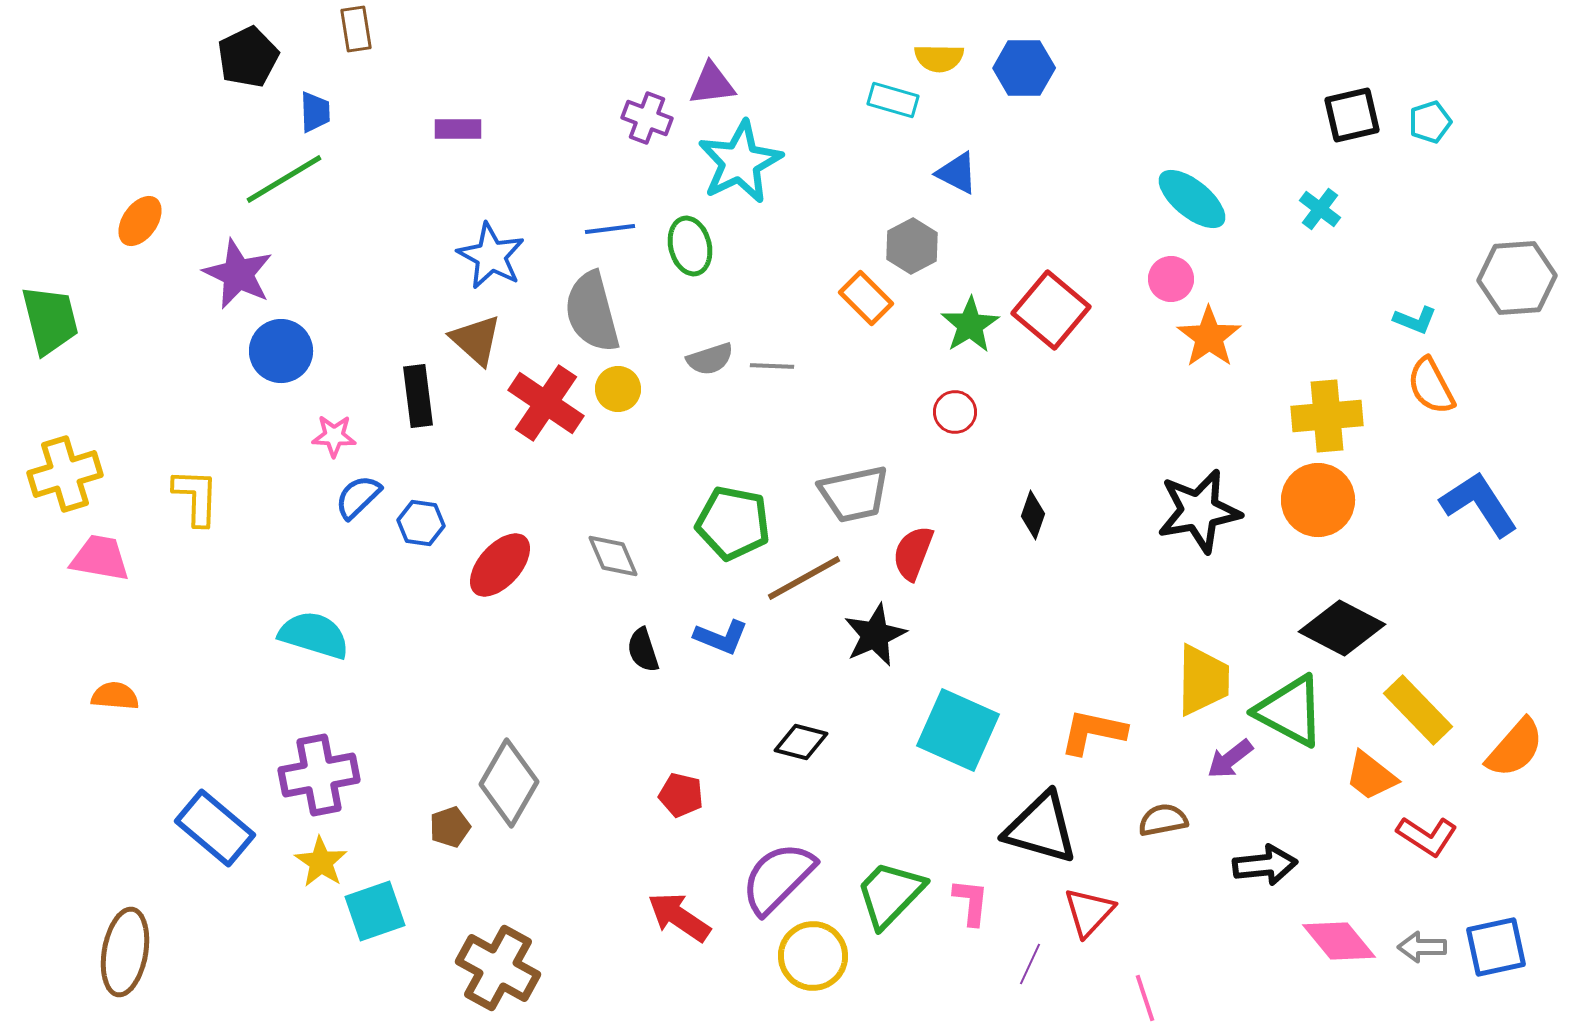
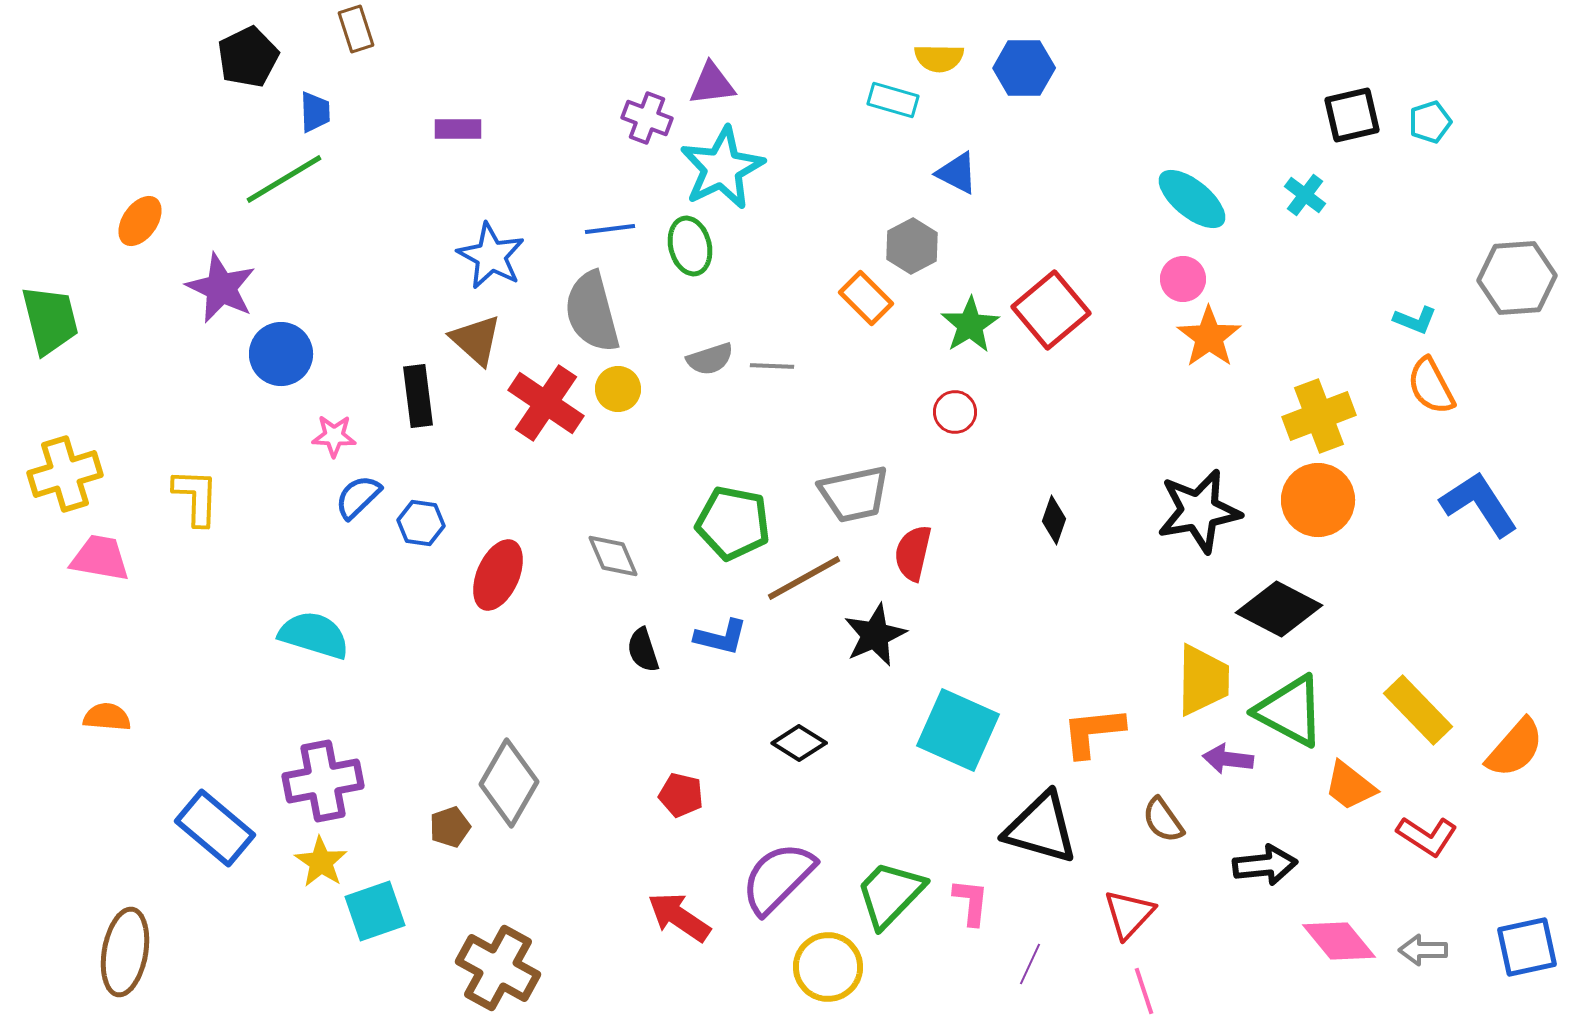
brown rectangle at (356, 29): rotated 9 degrees counterclockwise
cyan star at (740, 162): moved 18 px left, 6 px down
cyan cross at (1320, 209): moved 15 px left, 14 px up
purple star at (238, 274): moved 17 px left, 14 px down
pink circle at (1171, 279): moved 12 px right
red square at (1051, 310): rotated 10 degrees clockwise
blue circle at (281, 351): moved 3 px down
yellow cross at (1327, 416): moved 8 px left; rotated 16 degrees counterclockwise
black diamond at (1033, 515): moved 21 px right, 5 px down
red semicircle at (913, 553): rotated 8 degrees counterclockwise
red ellipse at (500, 565): moved 2 px left, 10 px down; rotated 18 degrees counterclockwise
black diamond at (1342, 628): moved 63 px left, 19 px up
blue L-shape at (721, 637): rotated 8 degrees counterclockwise
orange semicircle at (115, 696): moved 8 px left, 21 px down
orange L-shape at (1093, 732): rotated 18 degrees counterclockwise
black diamond at (801, 742): moved 2 px left, 1 px down; rotated 18 degrees clockwise
purple arrow at (1230, 759): moved 2 px left; rotated 45 degrees clockwise
purple cross at (319, 775): moved 4 px right, 6 px down
orange trapezoid at (1371, 776): moved 21 px left, 10 px down
brown semicircle at (1163, 820): rotated 114 degrees counterclockwise
red triangle at (1089, 912): moved 40 px right, 2 px down
gray arrow at (1422, 947): moved 1 px right, 3 px down
blue square at (1496, 947): moved 31 px right
yellow circle at (813, 956): moved 15 px right, 11 px down
pink line at (1145, 998): moved 1 px left, 7 px up
